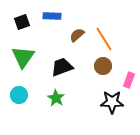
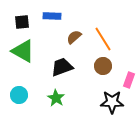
black square: rotated 14 degrees clockwise
brown semicircle: moved 3 px left, 2 px down
orange line: moved 1 px left
green triangle: moved 6 px up; rotated 35 degrees counterclockwise
